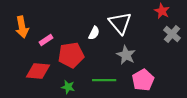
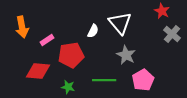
white semicircle: moved 1 px left, 2 px up
pink rectangle: moved 1 px right
